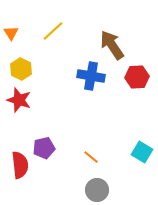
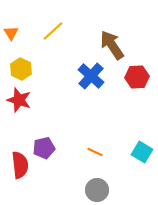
blue cross: rotated 32 degrees clockwise
orange line: moved 4 px right, 5 px up; rotated 14 degrees counterclockwise
